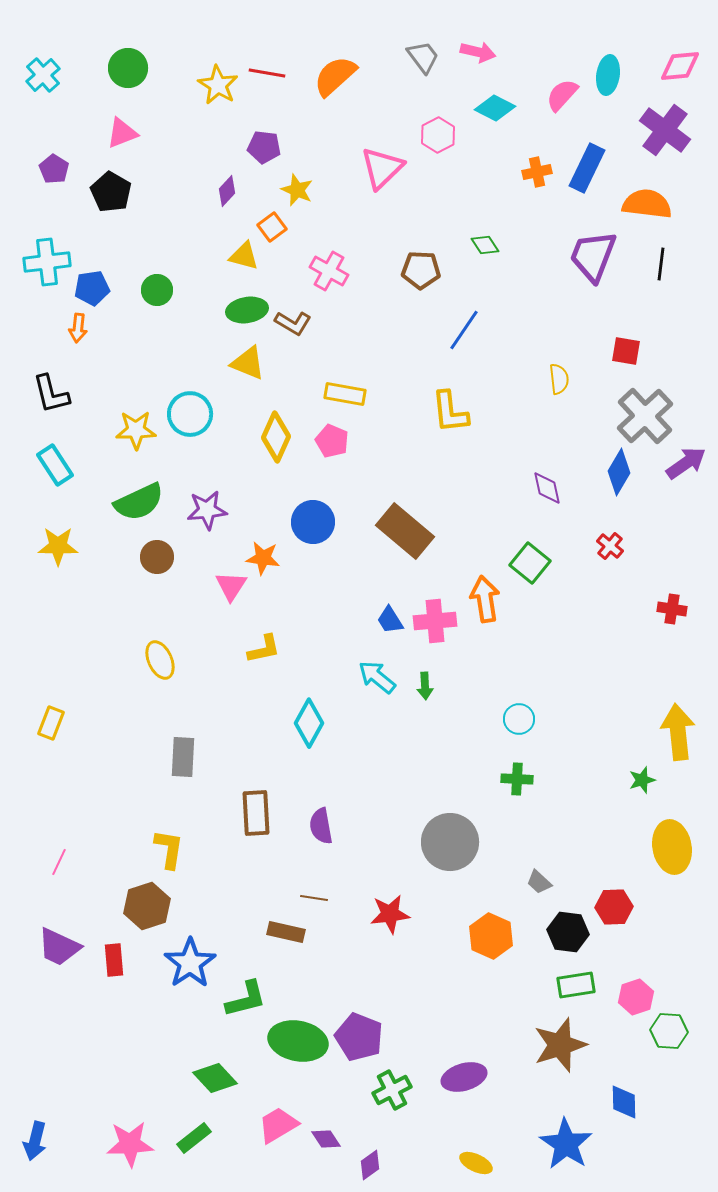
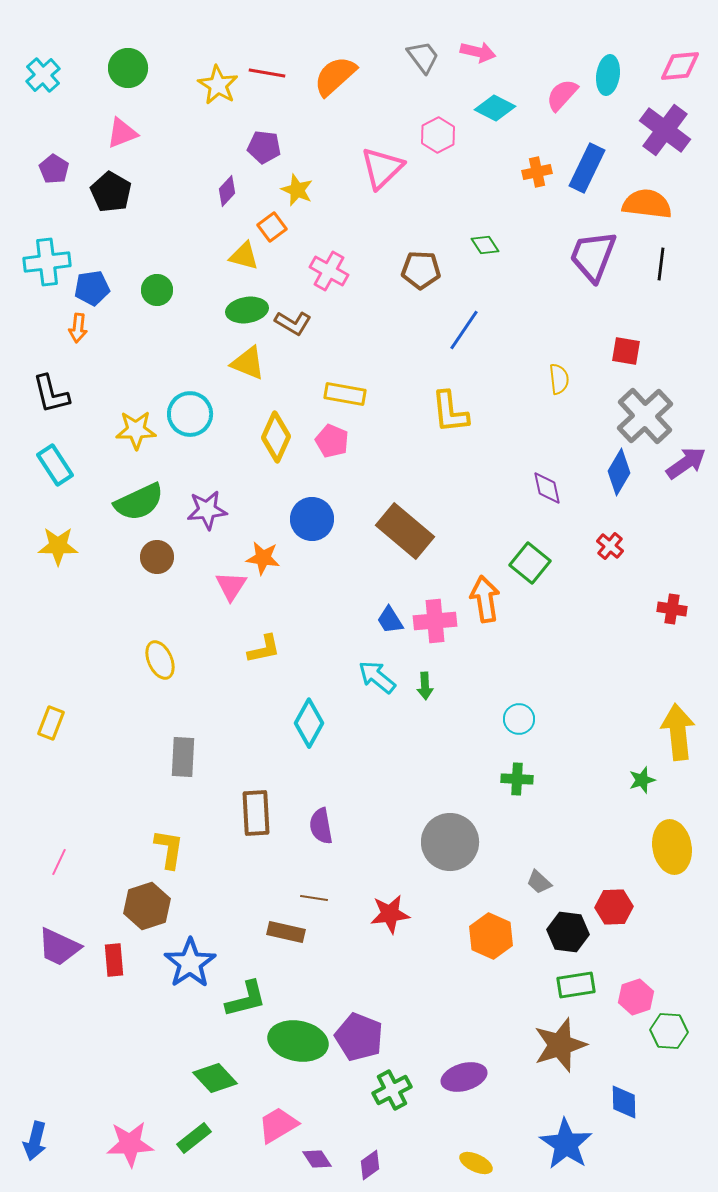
blue circle at (313, 522): moved 1 px left, 3 px up
purple diamond at (326, 1139): moved 9 px left, 20 px down
